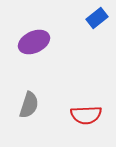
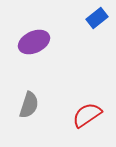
red semicircle: moved 1 px right; rotated 148 degrees clockwise
